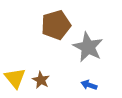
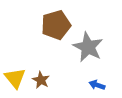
blue arrow: moved 8 px right
